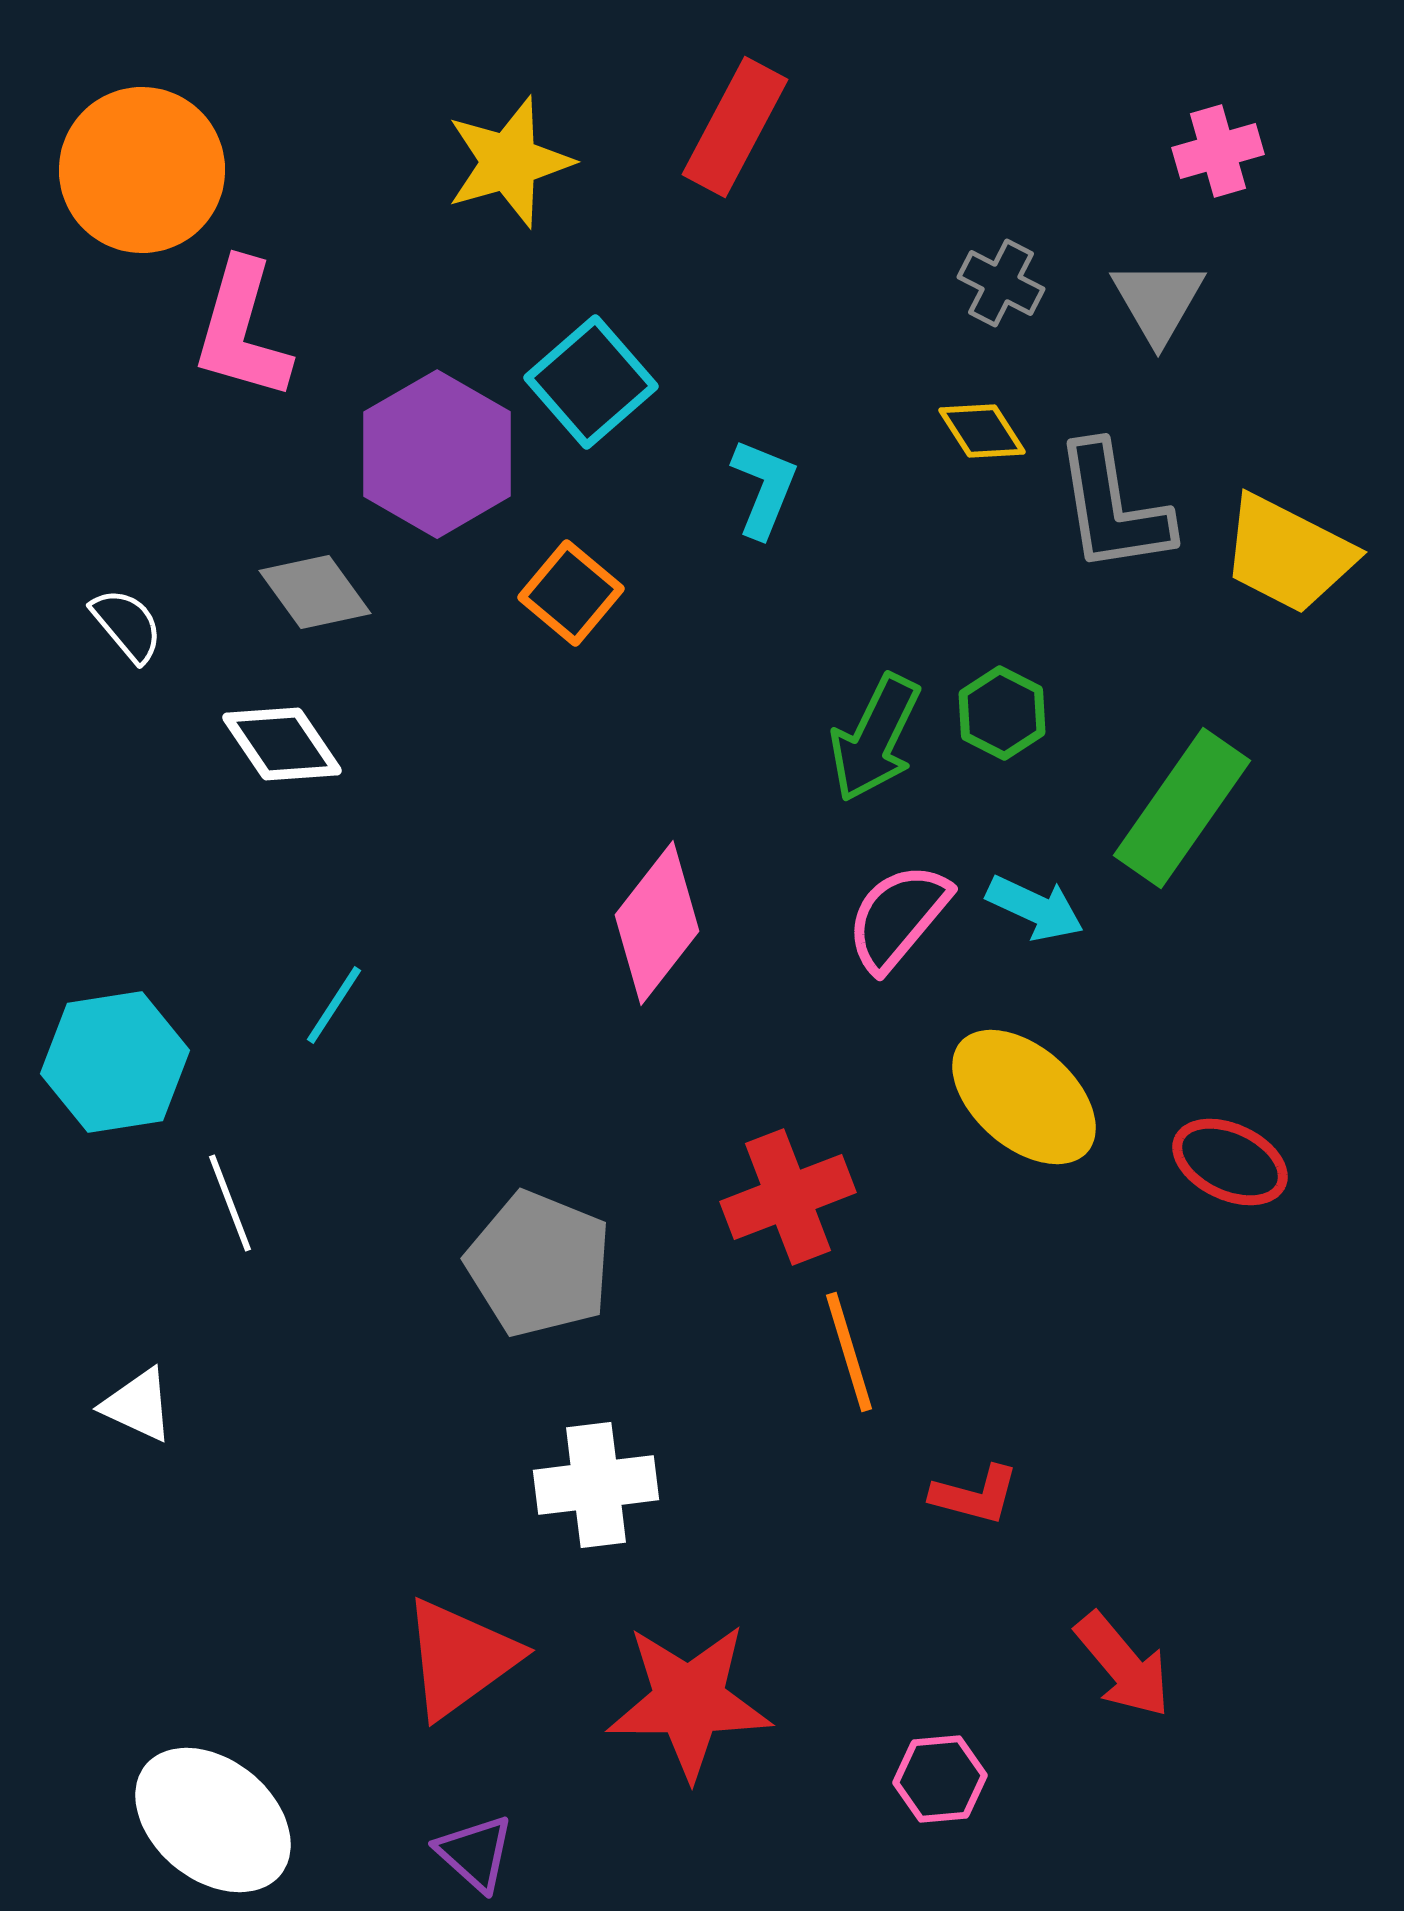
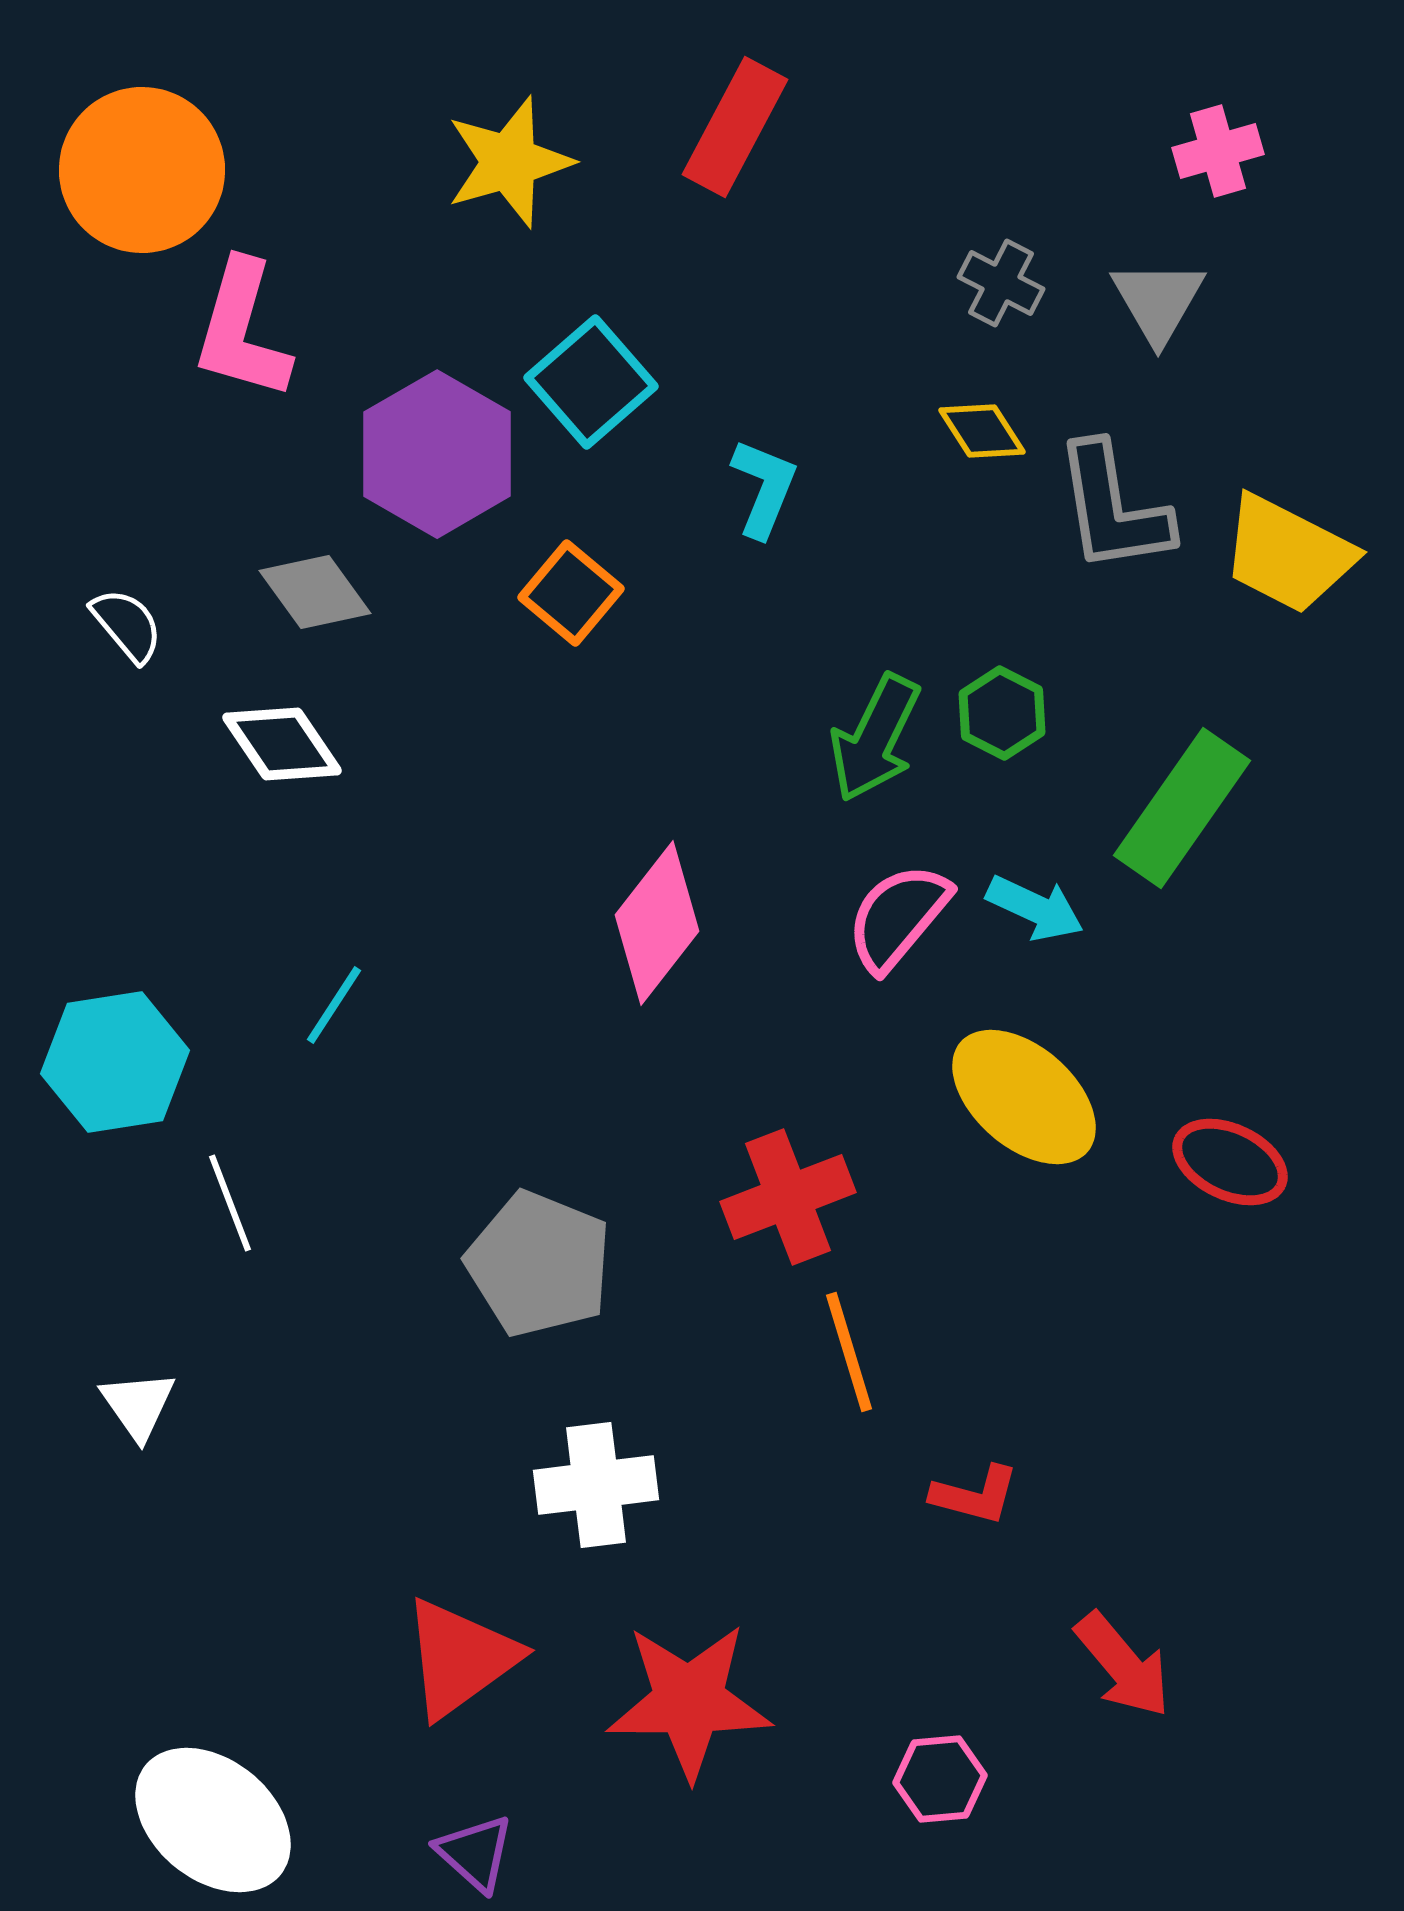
white triangle: rotated 30 degrees clockwise
